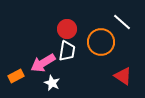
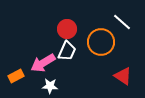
white trapezoid: rotated 15 degrees clockwise
white star: moved 2 px left, 3 px down; rotated 21 degrees counterclockwise
